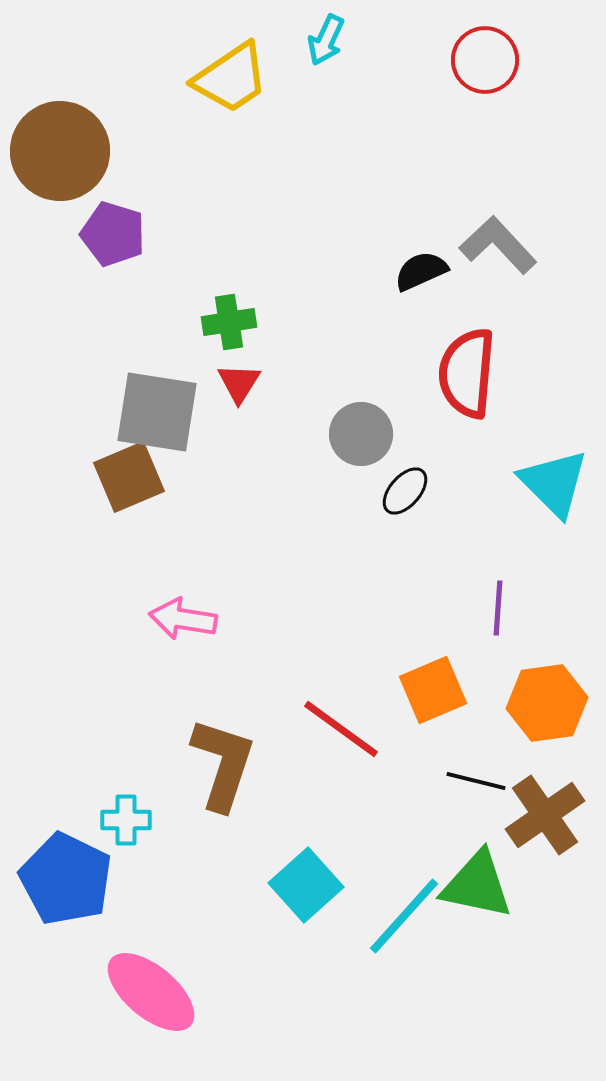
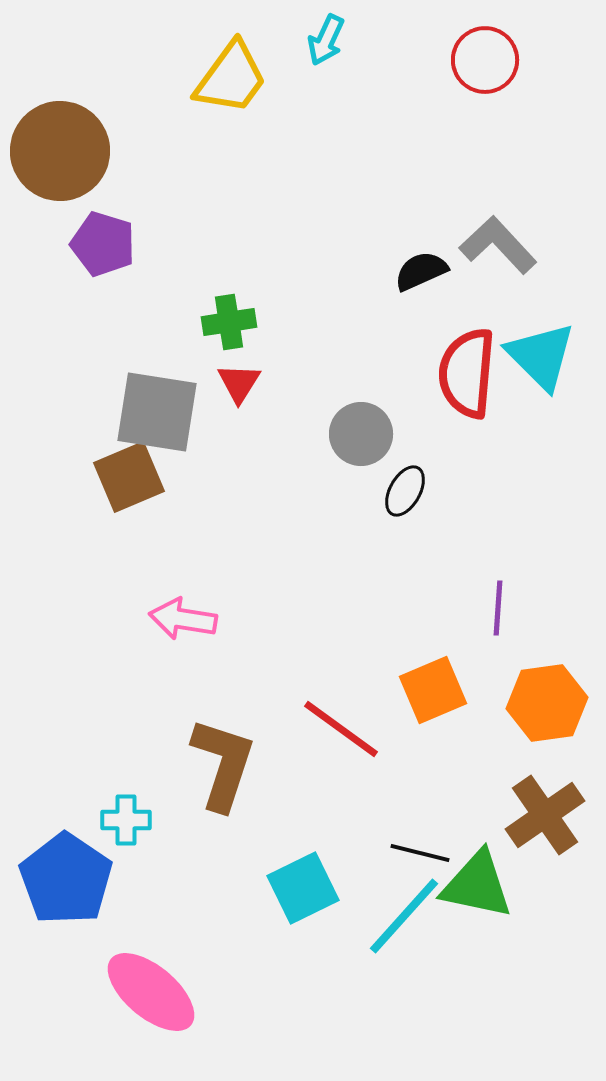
yellow trapezoid: rotated 20 degrees counterclockwise
purple pentagon: moved 10 px left, 10 px down
cyan triangle: moved 13 px left, 127 px up
black ellipse: rotated 12 degrees counterclockwise
black line: moved 56 px left, 72 px down
blue pentagon: rotated 8 degrees clockwise
cyan square: moved 3 px left, 3 px down; rotated 16 degrees clockwise
